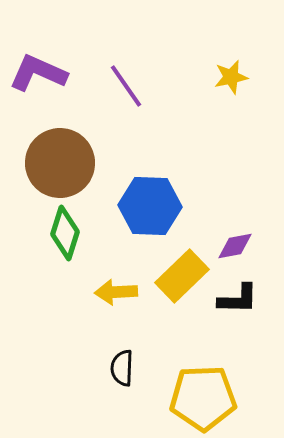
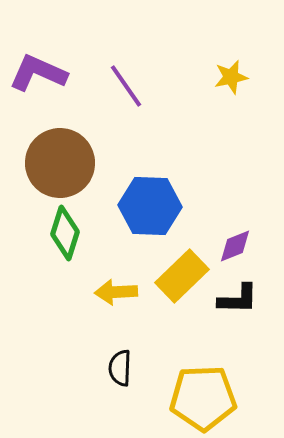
purple diamond: rotated 12 degrees counterclockwise
black semicircle: moved 2 px left
